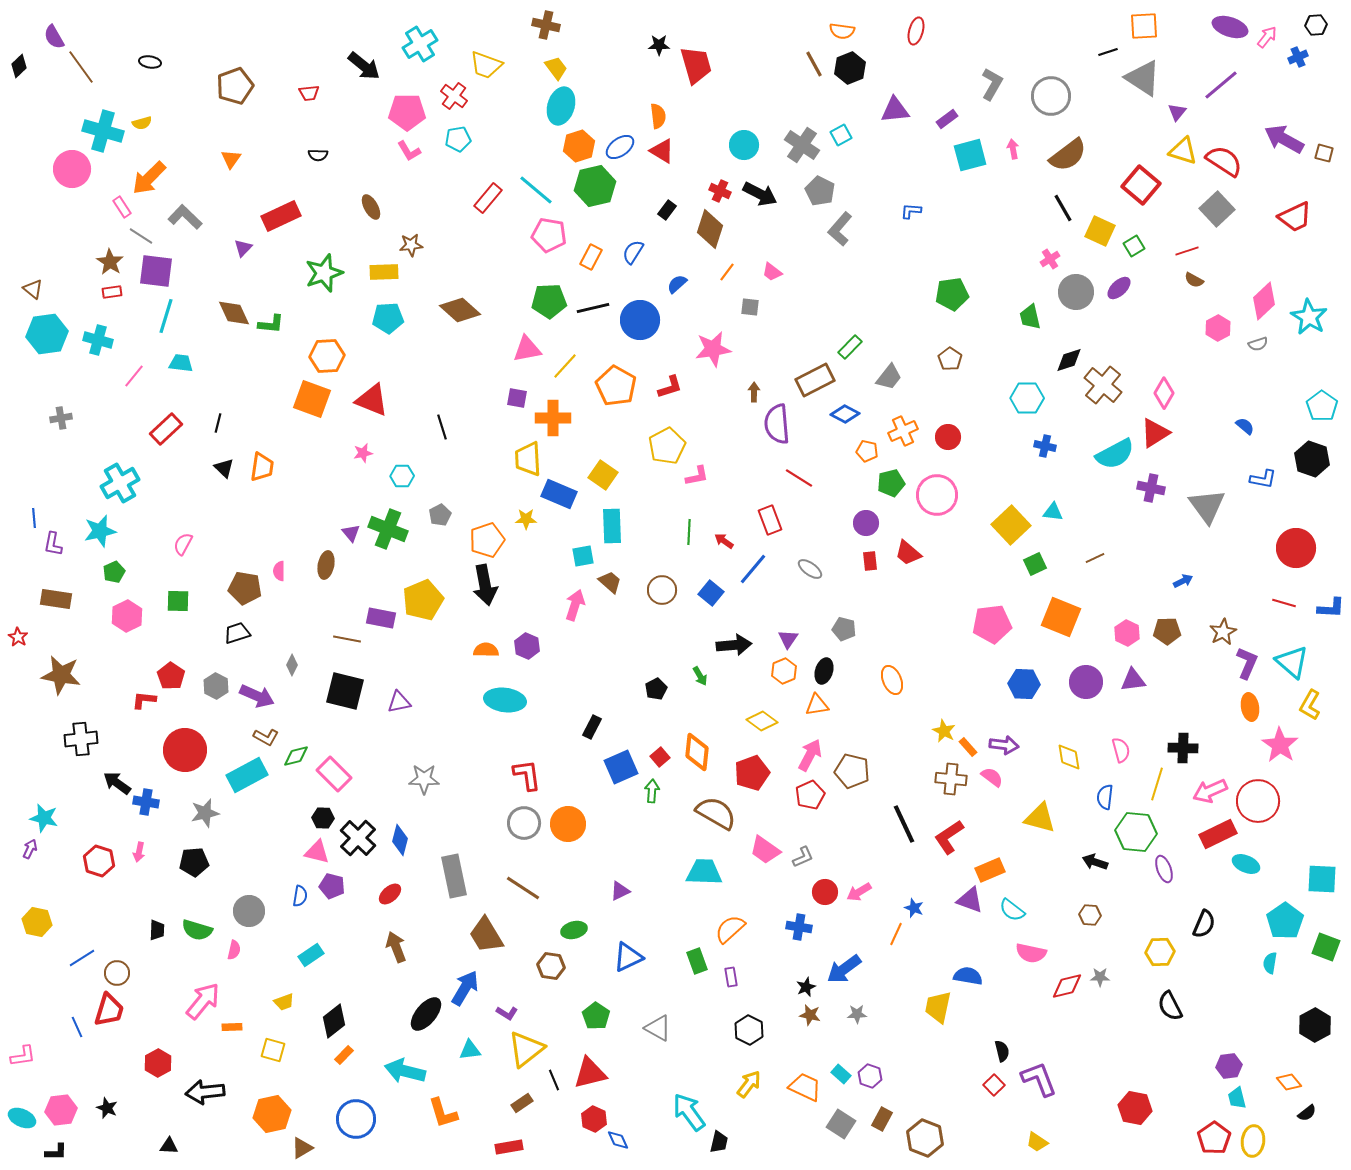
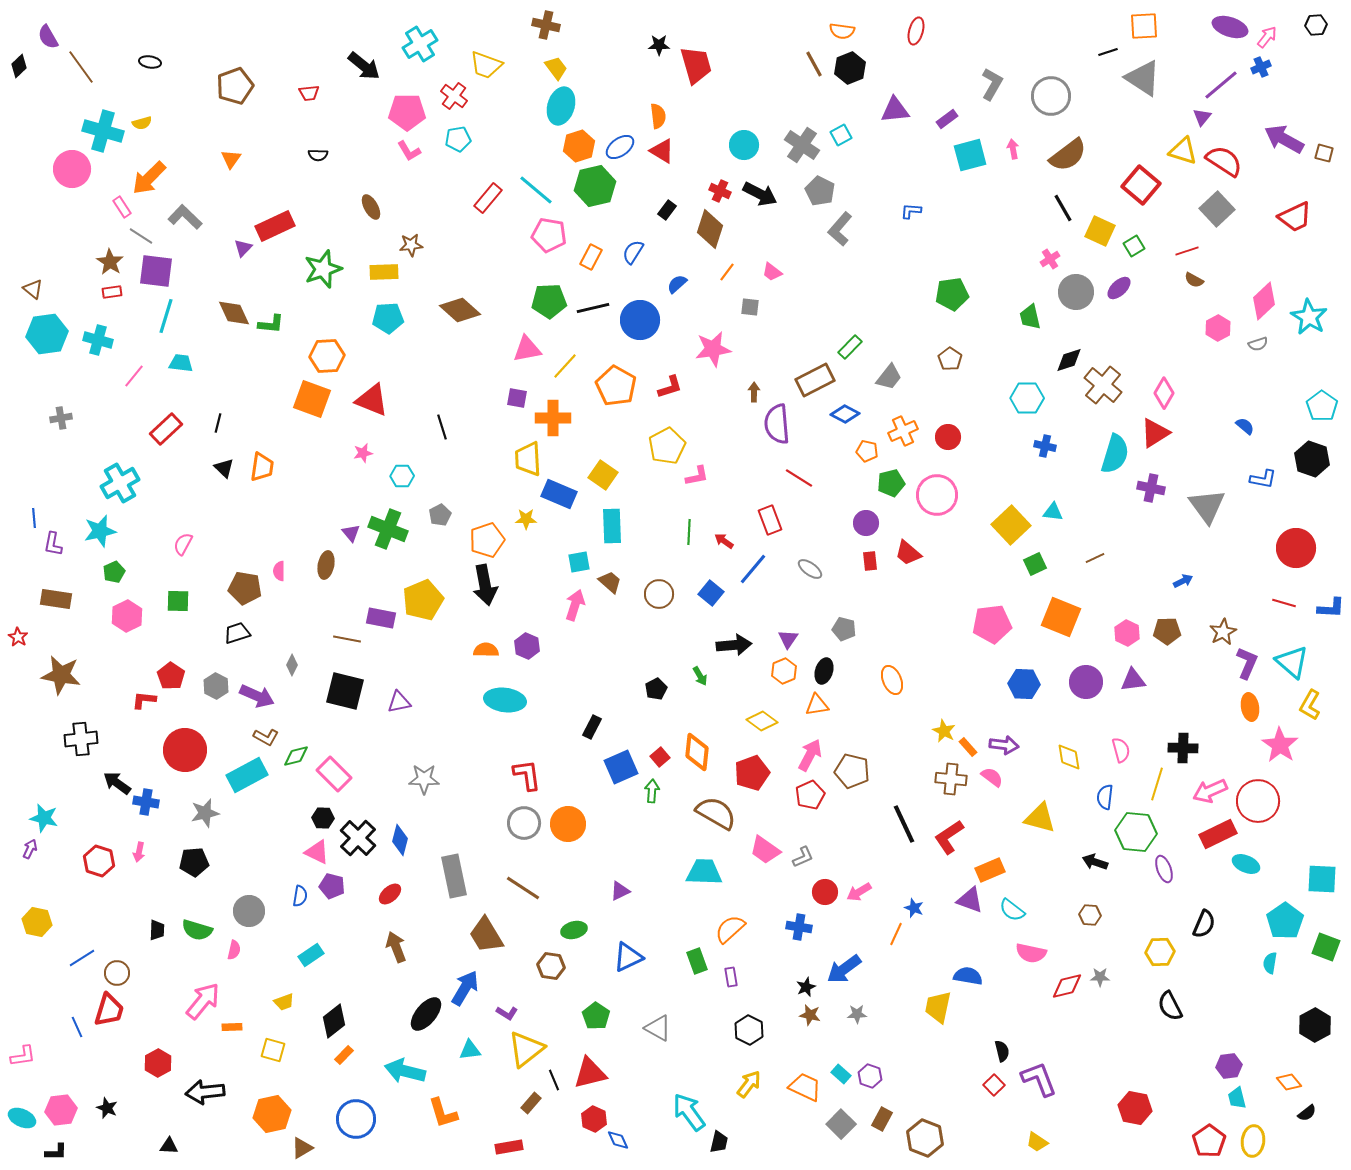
purple semicircle at (54, 37): moved 6 px left
blue cross at (1298, 57): moved 37 px left, 10 px down
purple triangle at (1177, 112): moved 25 px right, 5 px down
red rectangle at (281, 216): moved 6 px left, 10 px down
green star at (324, 273): moved 1 px left, 4 px up
cyan semicircle at (1115, 454): rotated 45 degrees counterclockwise
cyan square at (583, 556): moved 4 px left, 6 px down
brown circle at (662, 590): moved 3 px left, 4 px down
pink triangle at (317, 852): rotated 12 degrees clockwise
brown rectangle at (522, 1103): moved 9 px right; rotated 15 degrees counterclockwise
gray square at (841, 1124): rotated 12 degrees clockwise
red pentagon at (1214, 1138): moved 5 px left, 3 px down
